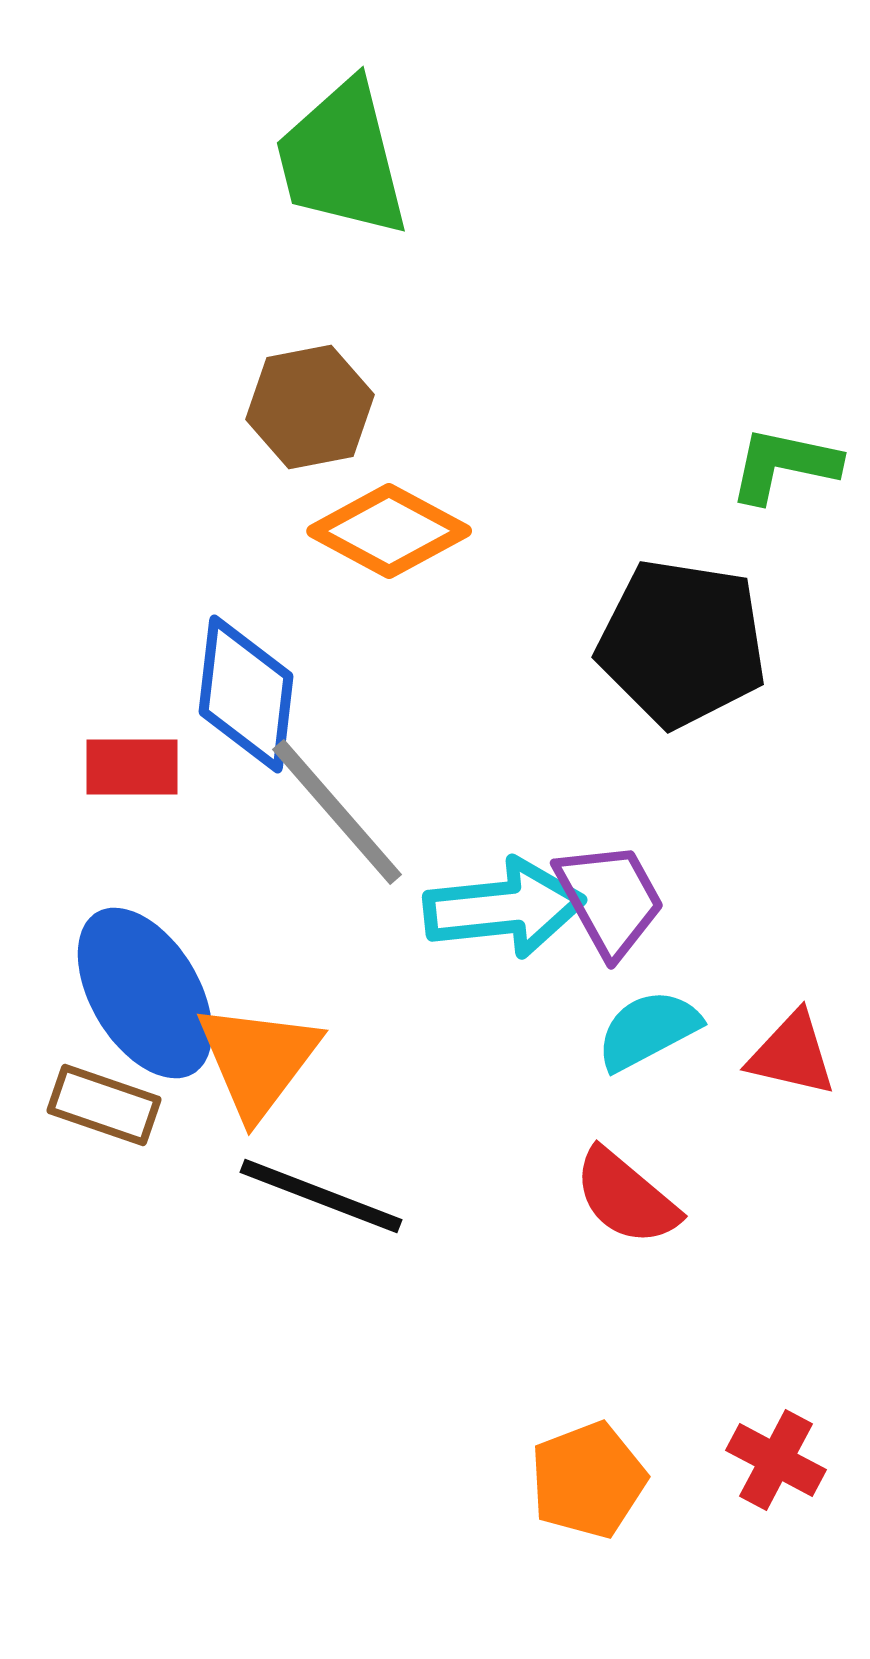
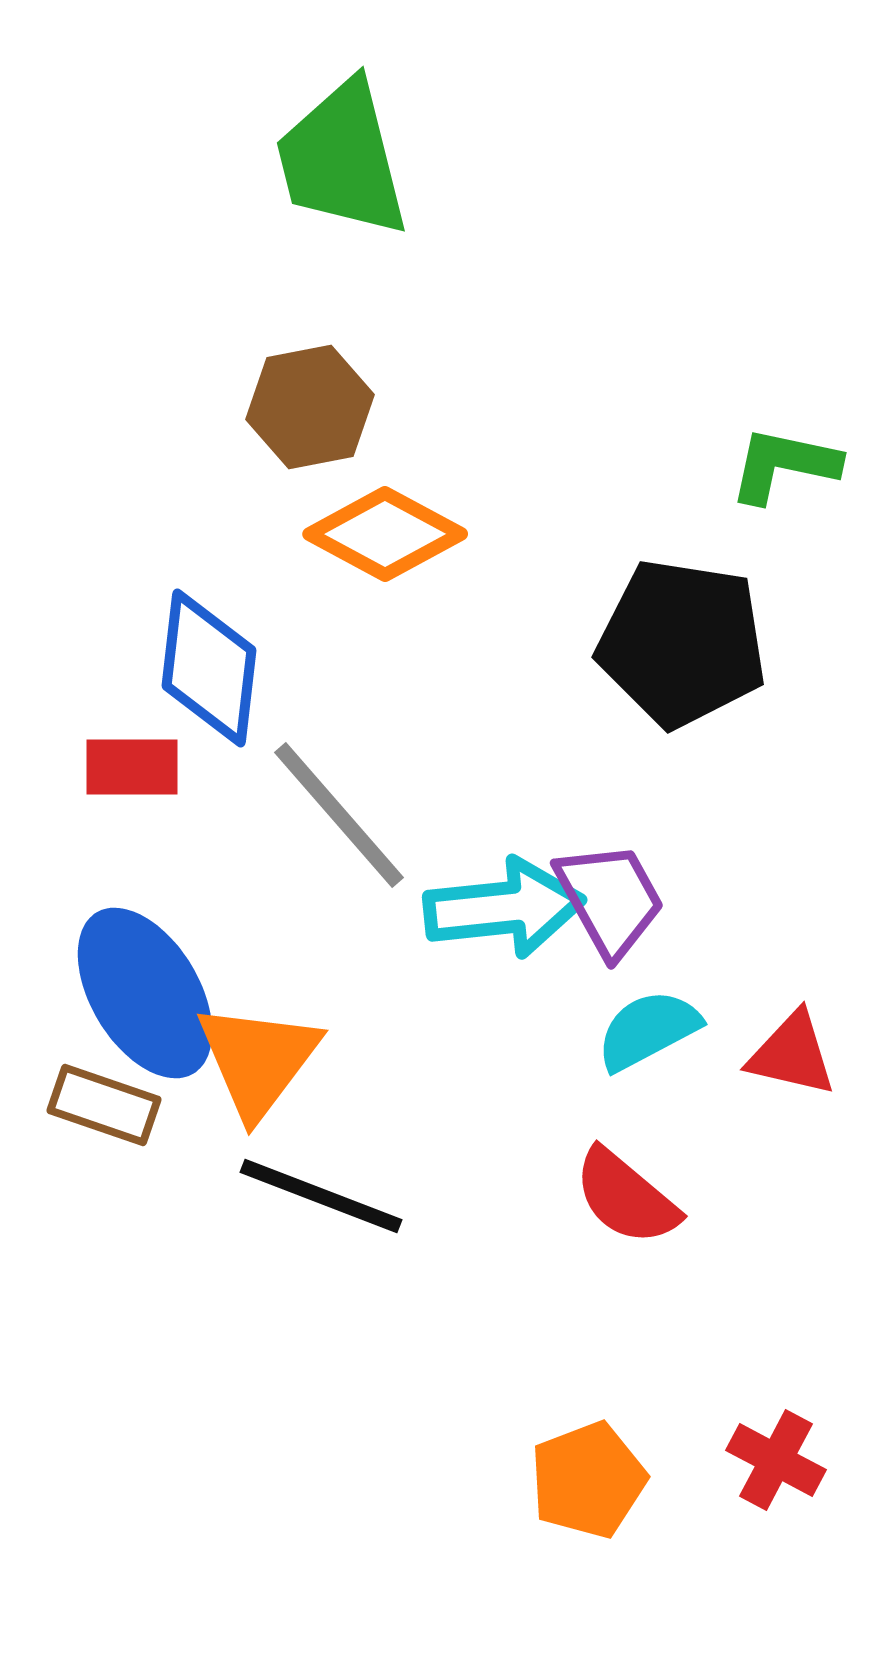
orange diamond: moved 4 px left, 3 px down
blue diamond: moved 37 px left, 26 px up
gray line: moved 2 px right, 3 px down
